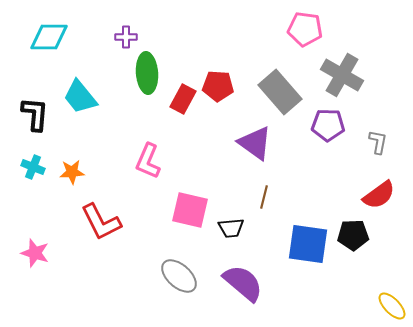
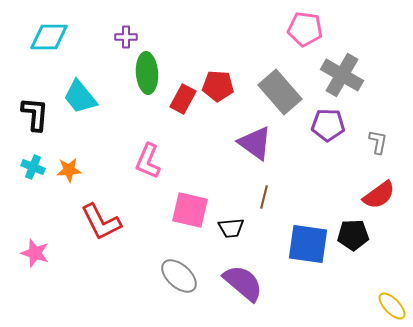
orange star: moved 3 px left, 2 px up
